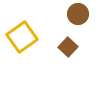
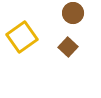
brown circle: moved 5 px left, 1 px up
